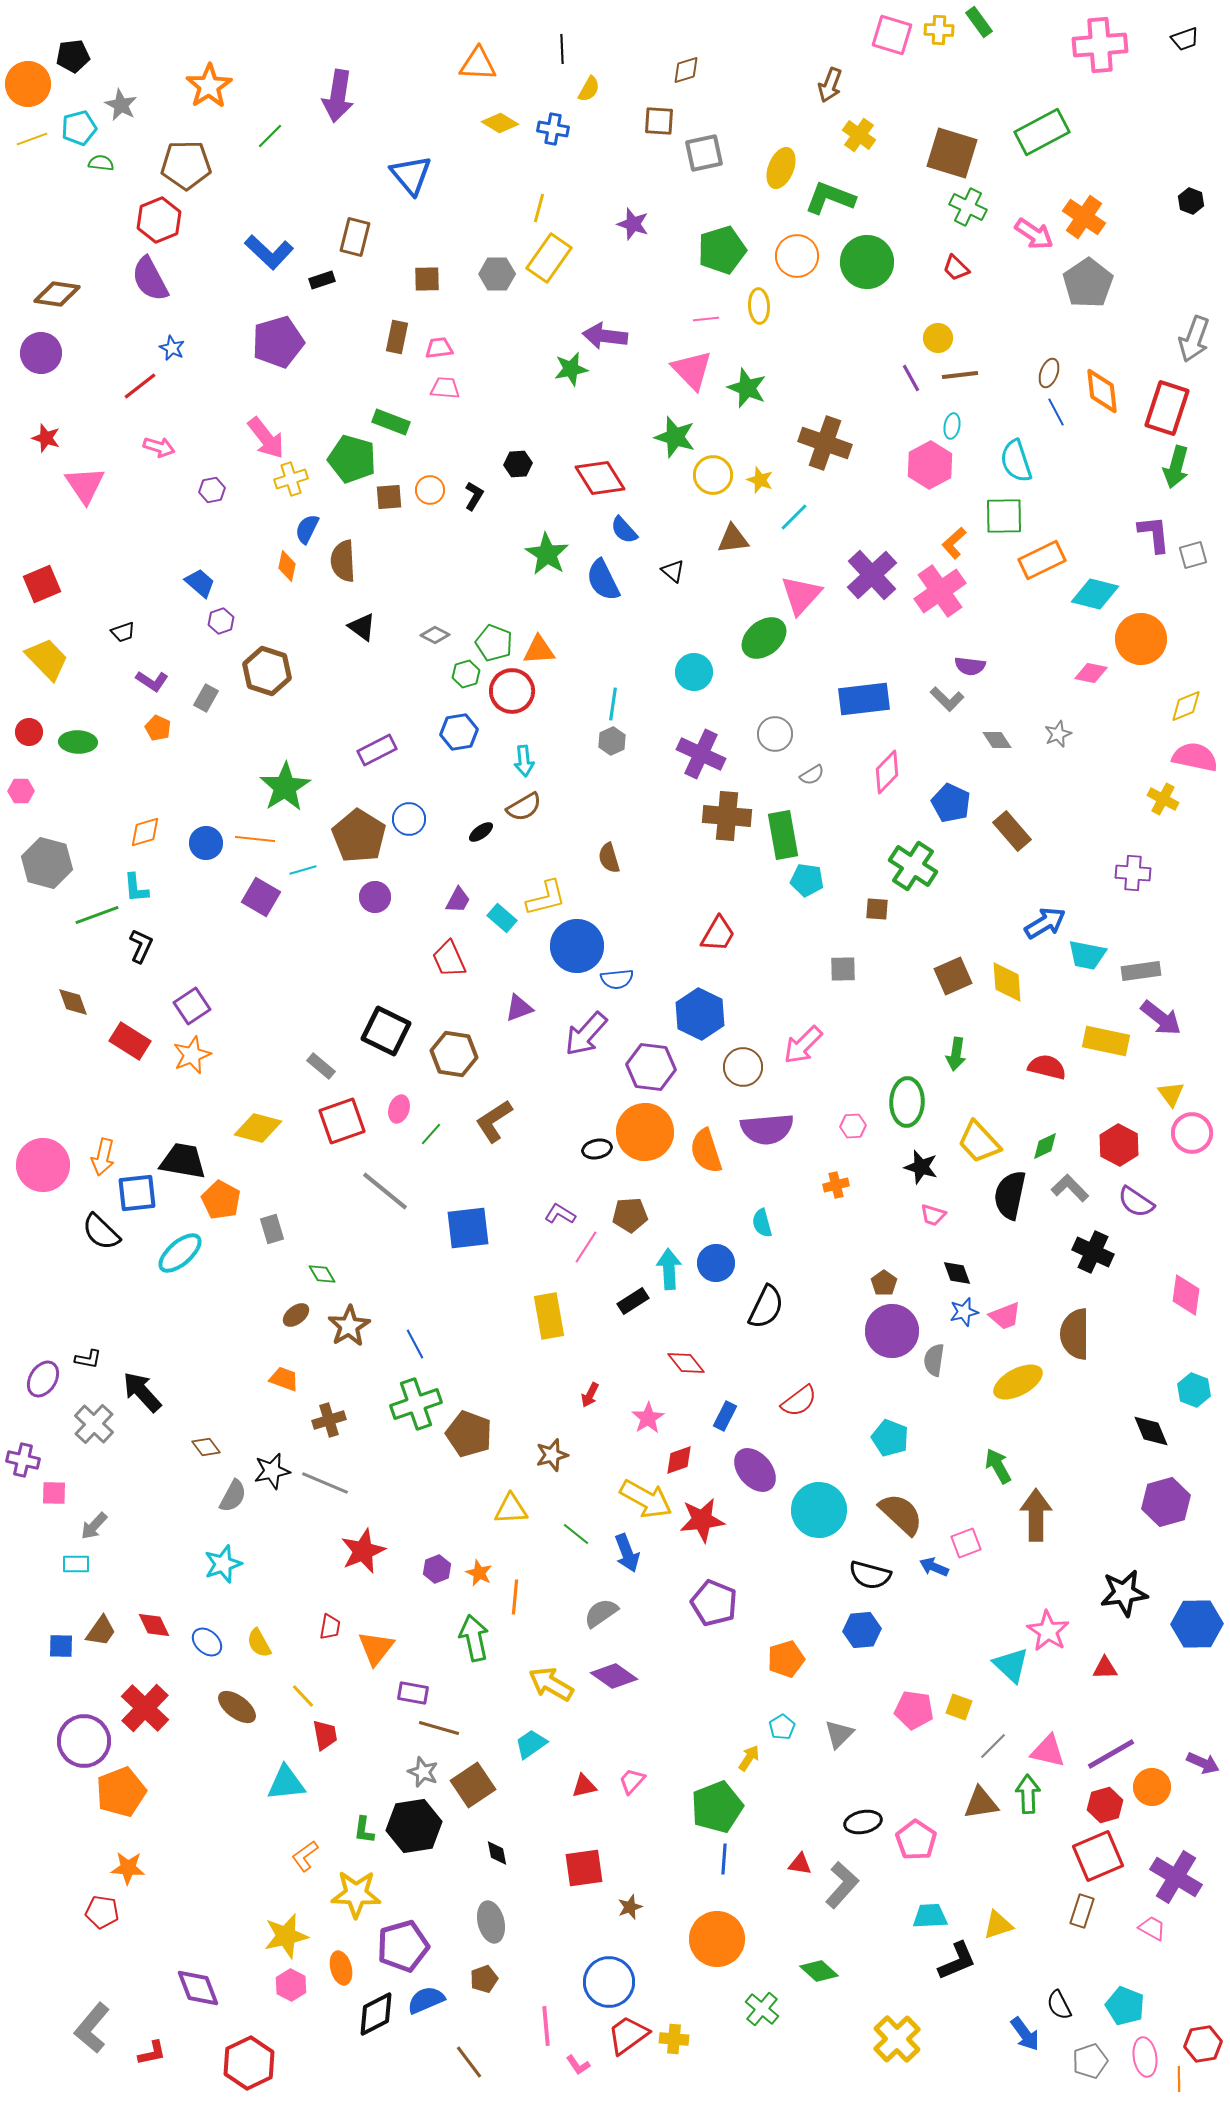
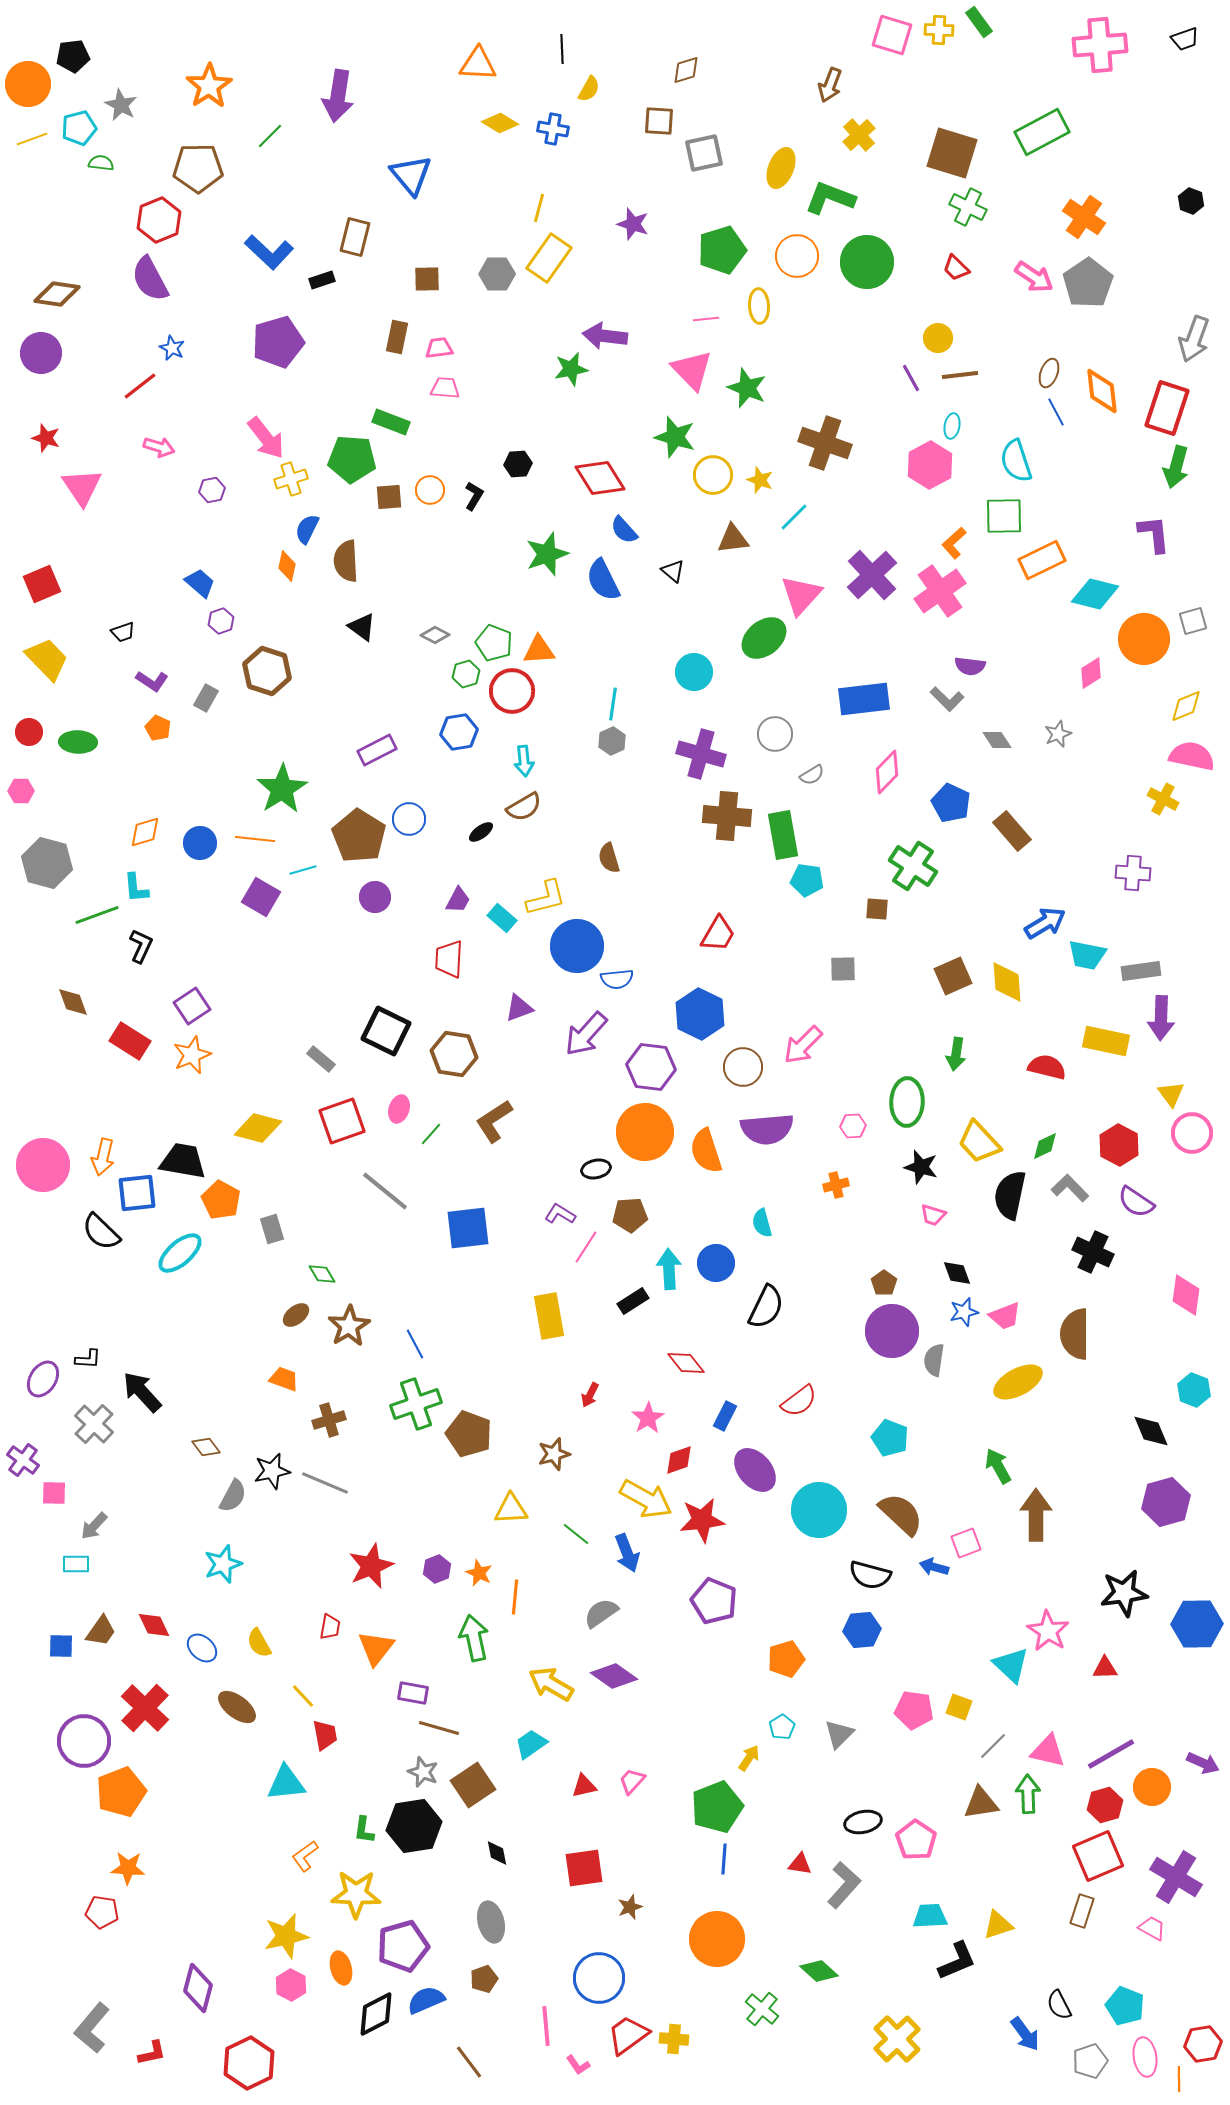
yellow cross at (859, 135): rotated 12 degrees clockwise
brown pentagon at (186, 165): moved 12 px right, 3 px down
pink arrow at (1034, 234): moved 43 px down
green pentagon at (352, 459): rotated 12 degrees counterclockwise
pink triangle at (85, 485): moved 3 px left, 2 px down
green star at (547, 554): rotated 21 degrees clockwise
gray square at (1193, 555): moved 66 px down
brown semicircle at (343, 561): moved 3 px right
orange circle at (1141, 639): moved 3 px right
pink diamond at (1091, 673): rotated 44 degrees counterclockwise
purple cross at (701, 754): rotated 9 degrees counterclockwise
pink semicircle at (1195, 757): moved 3 px left, 1 px up
green star at (285, 787): moved 3 px left, 2 px down
blue circle at (206, 843): moved 6 px left
red trapezoid at (449, 959): rotated 27 degrees clockwise
purple arrow at (1161, 1018): rotated 54 degrees clockwise
gray rectangle at (321, 1066): moved 7 px up
black ellipse at (597, 1149): moved 1 px left, 20 px down
black L-shape at (88, 1359): rotated 8 degrees counterclockwise
brown star at (552, 1455): moved 2 px right, 1 px up
purple cross at (23, 1460): rotated 24 degrees clockwise
red star at (363, 1551): moved 8 px right, 15 px down
blue arrow at (934, 1567): rotated 8 degrees counterclockwise
purple pentagon at (714, 1603): moved 2 px up
blue ellipse at (207, 1642): moved 5 px left, 6 px down
gray L-shape at (842, 1885): moved 2 px right
blue circle at (609, 1982): moved 10 px left, 4 px up
purple diamond at (198, 1988): rotated 36 degrees clockwise
